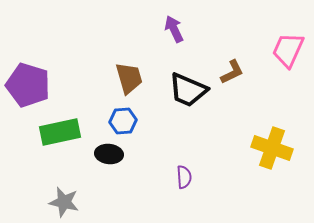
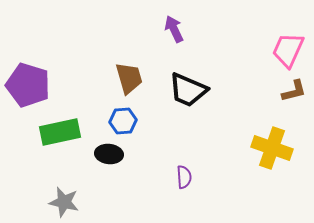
brown L-shape: moved 62 px right, 19 px down; rotated 12 degrees clockwise
